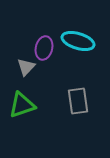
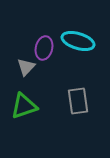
green triangle: moved 2 px right, 1 px down
